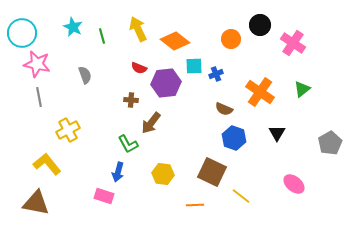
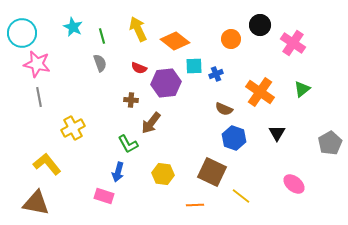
gray semicircle: moved 15 px right, 12 px up
yellow cross: moved 5 px right, 2 px up
